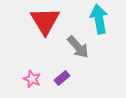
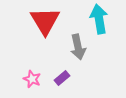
gray arrow: rotated 30 degrees clockwise
